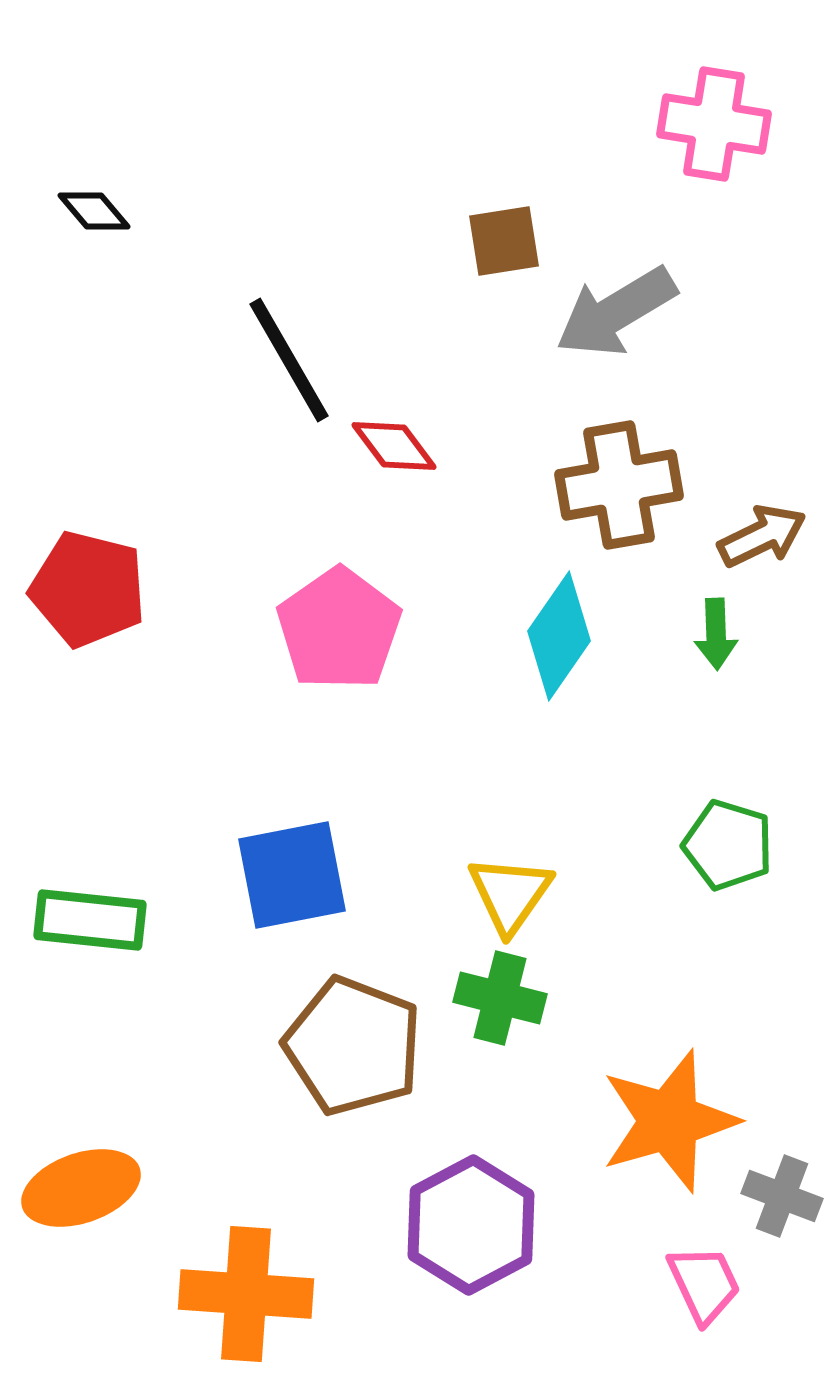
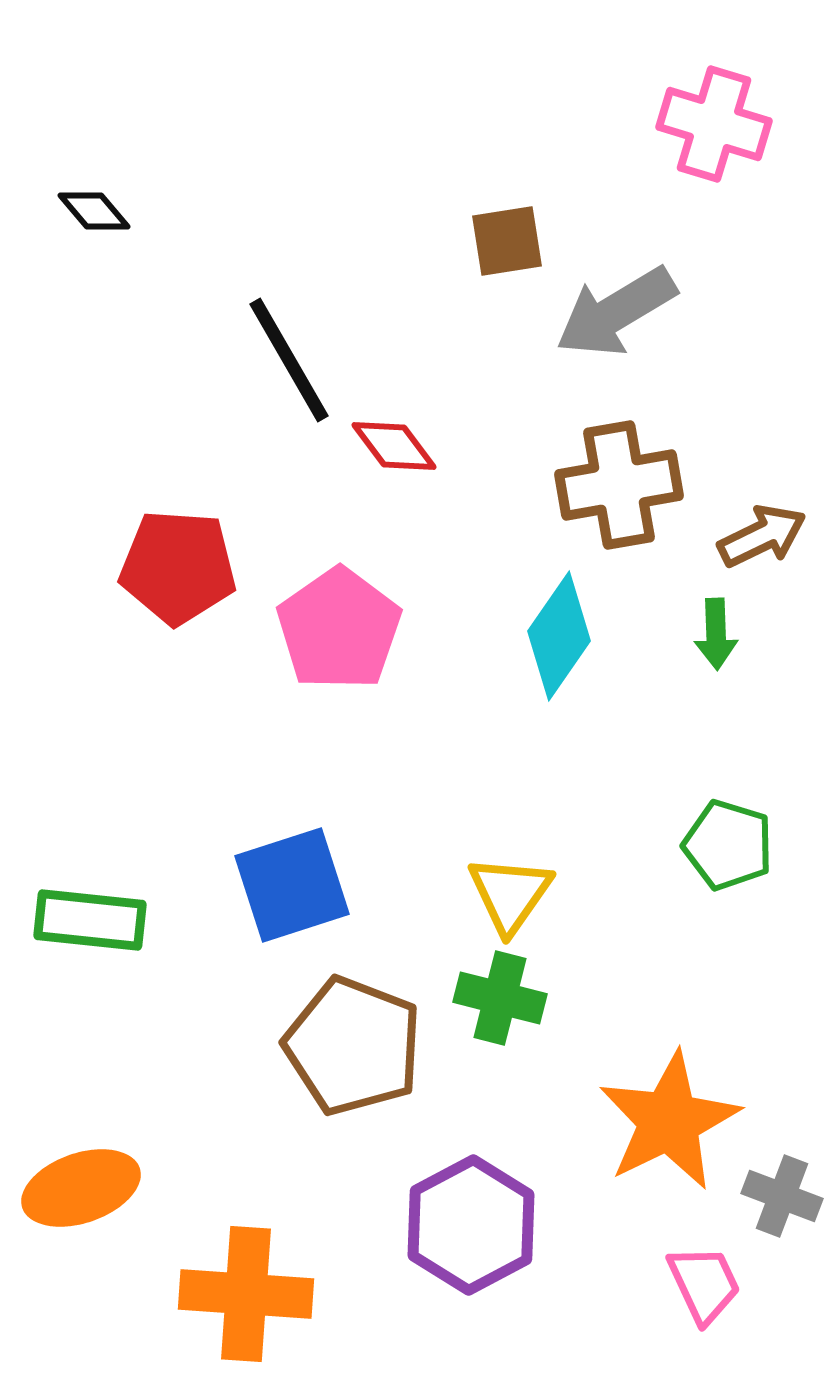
pink cross: rotated 8 degrees clockwise
brown square: moved 3 px right
red pentagon: moved 90 px right, 22 px up; rotated 10 degrees counterclockwise
blue square: moved 10 px down; rotated 7 degrees counterclockwise
orange star: rotated 10 degrees counterclockwise
